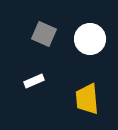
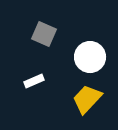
white circle: moved 18 px down
yellow trapezoid: rotated 48 degrees clockwise
